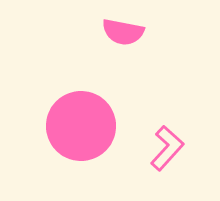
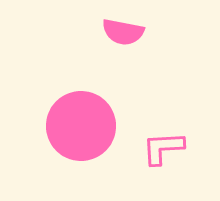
pink L-shape: moved 4 px left; rotated 135 degrees counterclockwise
